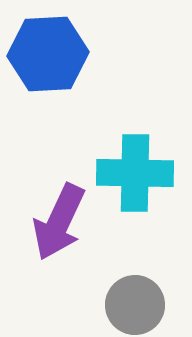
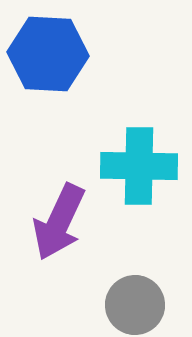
blue hexagon: rotated 6 degrees clockwise
cyan cross: moved 4 px right, 7 px up
